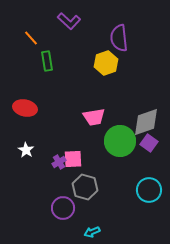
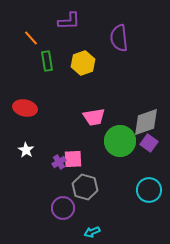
purple L-shape: rotated 45 degrees counterclockwise
yellow hexagon: moved 23 px left
